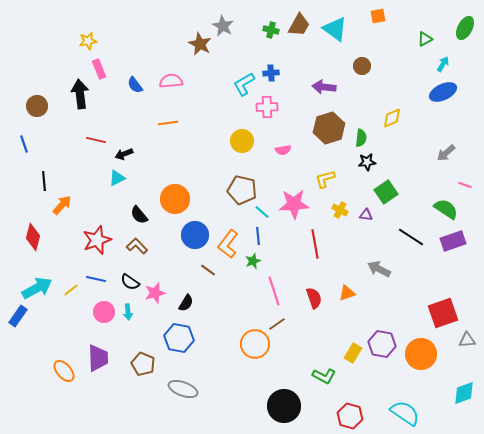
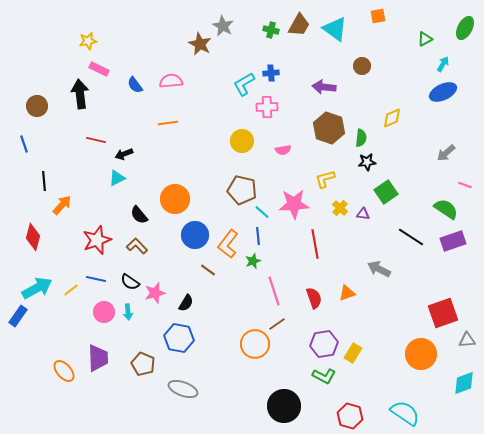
pink rectangle at (99, 69): rotated 42 degrees counterclockwise
brown hexagon at (329, 128): rotated 24 degrees counterclockwise
yellow cross at (340, 210): moved 2 px up; rotated 14 degrees clockwise
purple triangle at (366, 215): moved 3 px left, 1 px up
purple hexagon at (382, 344): moved 58 px left; rotated 20 degrees counterclockwise
cyan diamond at (464, 393): moved 10 px up
